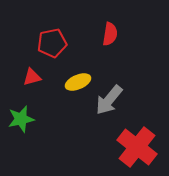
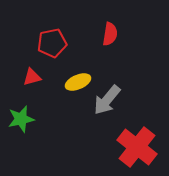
gray arrow: moved 2 px left
